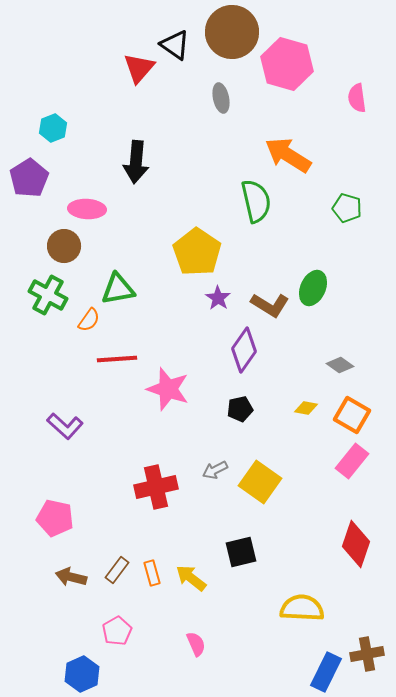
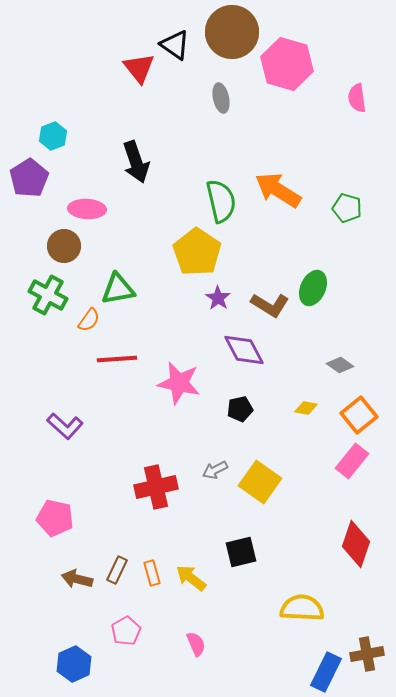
red triangle at (139, 68): rotated 20 degrees counterclockwise
cyan hexagon at (53, 128): moved 8 px down
orange arrow at (288, 155): moved 10 px left, 35 px down
black arrow at (136, 162): rotated 24 degrees counterclockwise
green semicircle at (256, 201): moved 35 px left
purple diamond at (244, 350): rotated 63 degrees counterclockwise
pink star at (168, 389): moved 11 px right, 6 px up; rotated 6 degrees counterclockwise
orange square at (352, 415): moved 7 px right; rotated 21 degrees clockwise
brown rectangle at (117, 570): rotated 12 degrees counterclockwise
brown arrow at (71, 577): moved 6 px right, 2 px down
pink pentagon at (117, 631): moved 9 px right
blue hexagon at (82, 674): moved 8 px left, 10 px up
